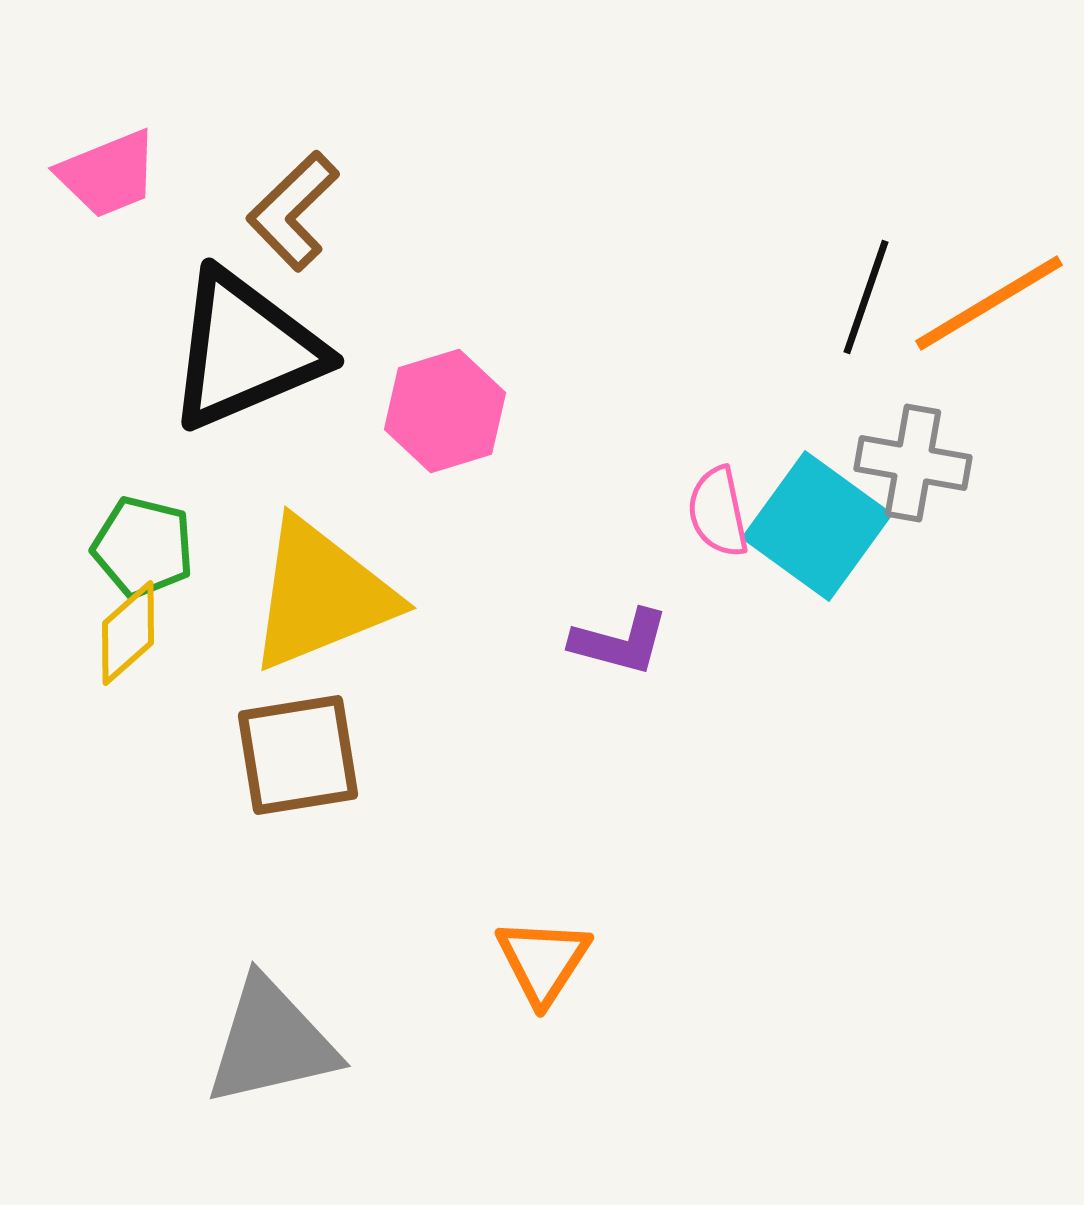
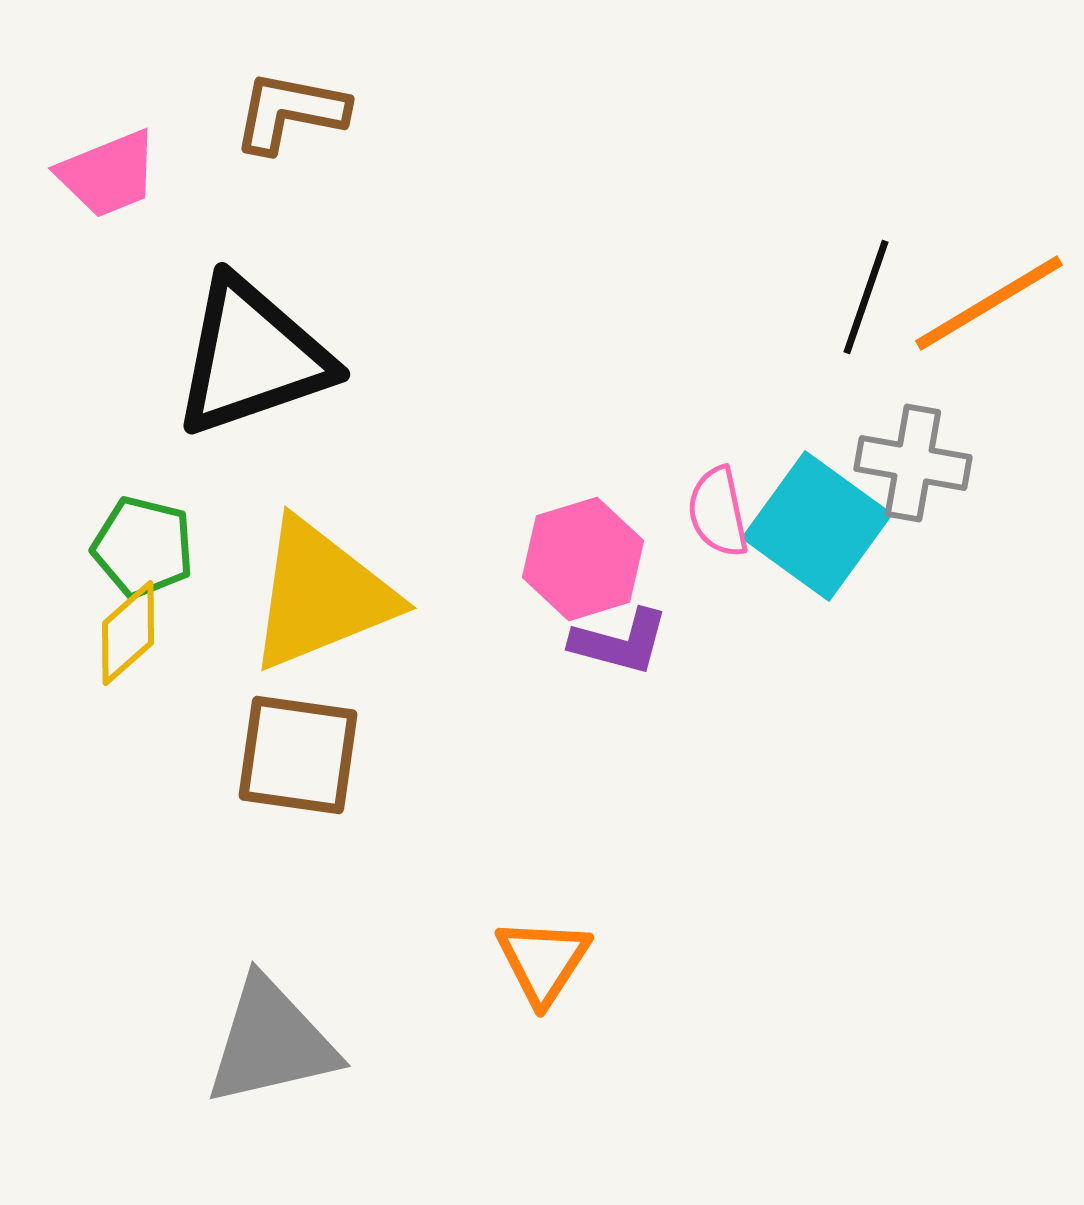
brown L-shape: moved 3 px left, 99 px up; rotated 55 degrees clockwise
black triangle: moved 7 px right, 7 px down; rotated 4 degrees clockwise
pink hexagon: moved 138 px right, 148 px down
brown square: rotated 17 degrees clockwise
